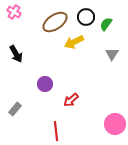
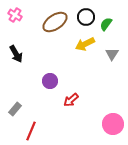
pink cross: moved 1 px right, 3 px down
yellow arrow: moved 11 px right, 2 px down
purple circle: moved 5 px right, 3 px up
pink circle: moved 2 px left
red line: moved 25 px left; rotated 30 degrees clockwise
